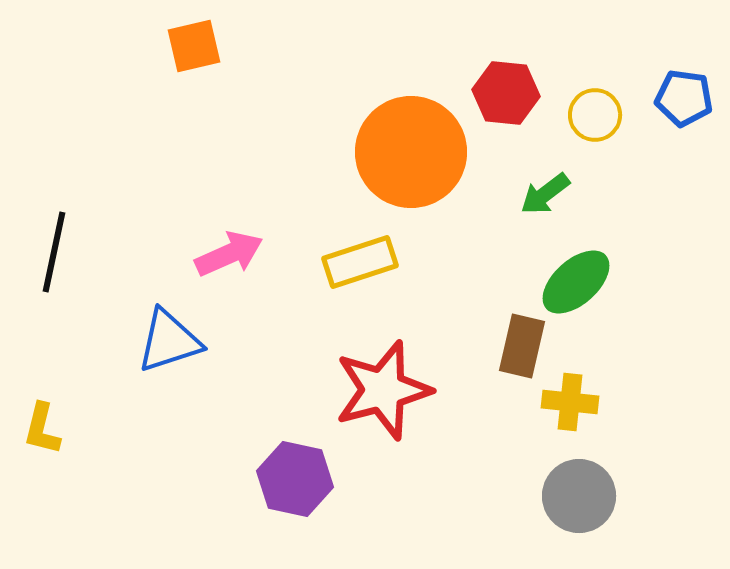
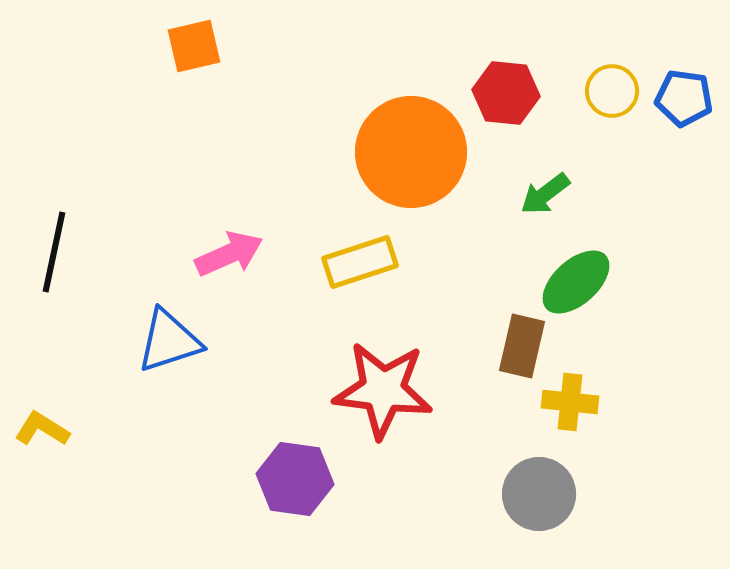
yellow circle: moved 17 px right, 24 px up
red star: rotated 22 degrees clockwise
yellow L-shape: rotated 108 degrees clockwise
purple hexagon: rotated 4 degrees counterclockwise
gray circle: moved 40 px left, 2 px up
